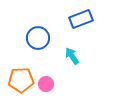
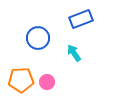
cyan arrow: moved 2 px right, 3 px up
pink circle: moved 1 px right, 2 px up
